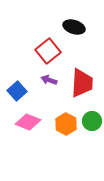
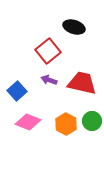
red trapezoid: rotated 80 degrees counterclockwise
